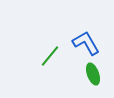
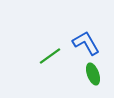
green line: rotated 15 degrees clockwise
